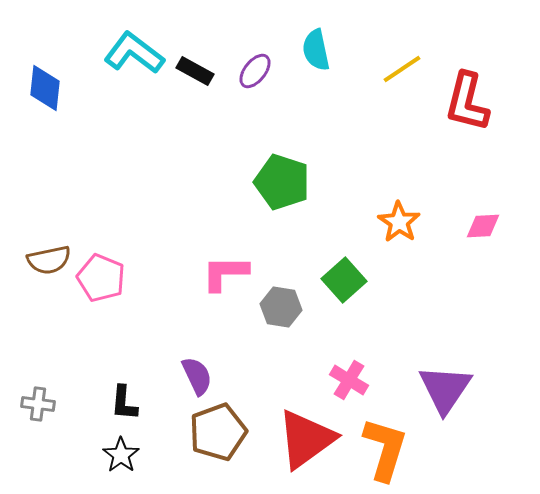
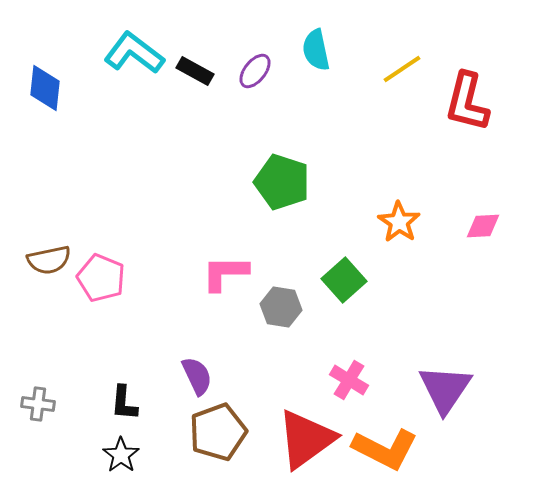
orange L-shape: rotated 100 degrees clockwise
